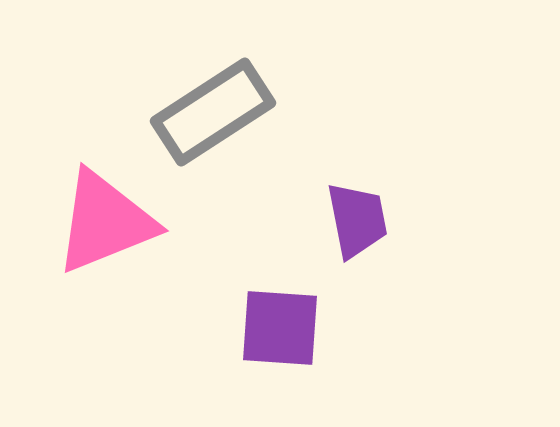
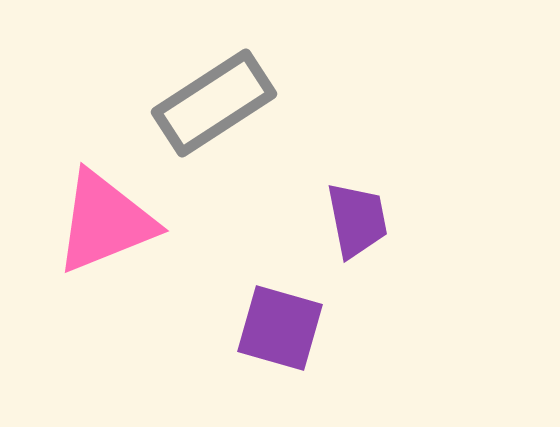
gray rectangle: moved 1 px right, 9 px up
purple square: rotated 12 degrees clockwise
